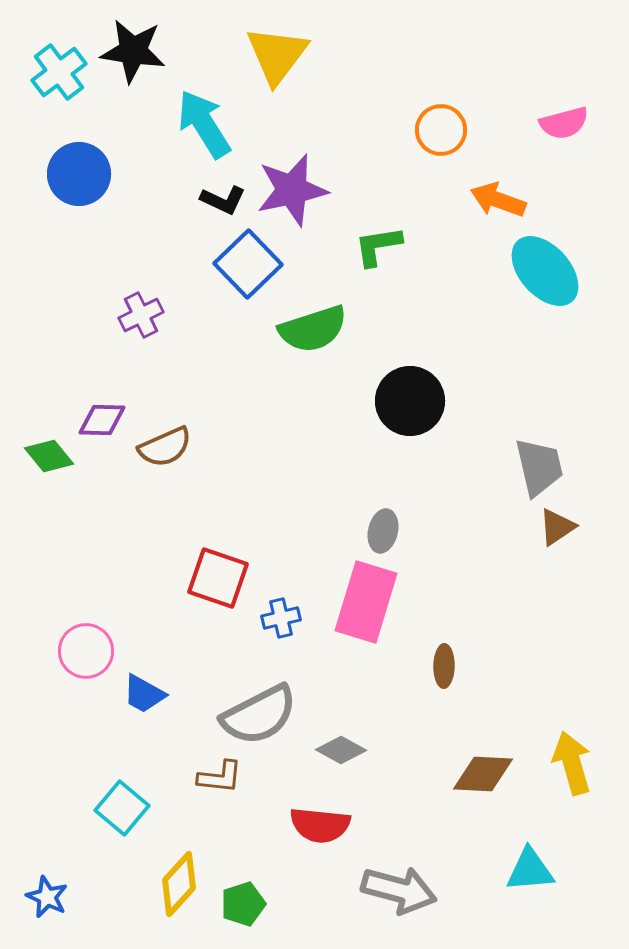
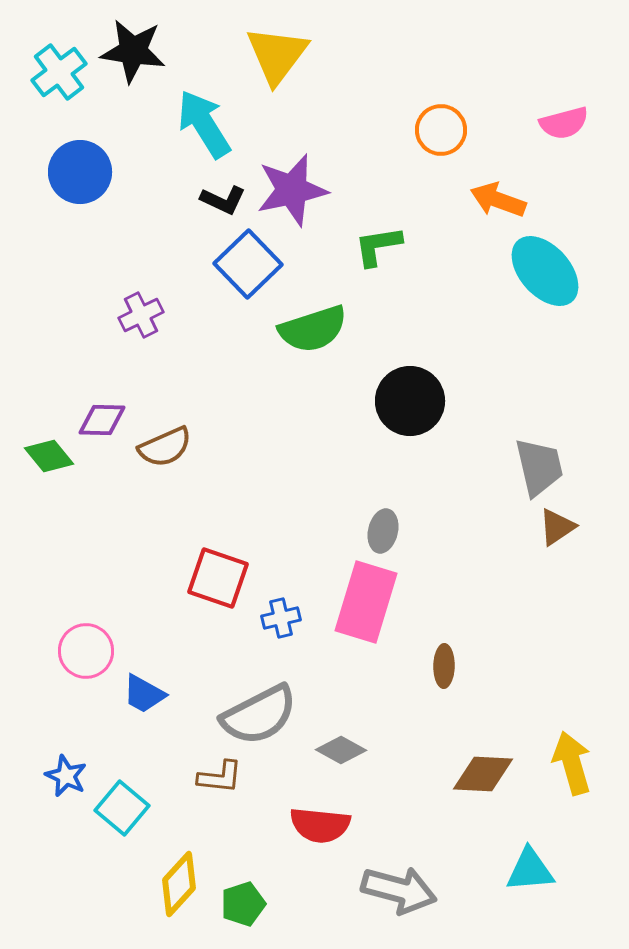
blue circle: moved 1 px right, 2 px up
blue star: moved 19 px right, 121 px up
